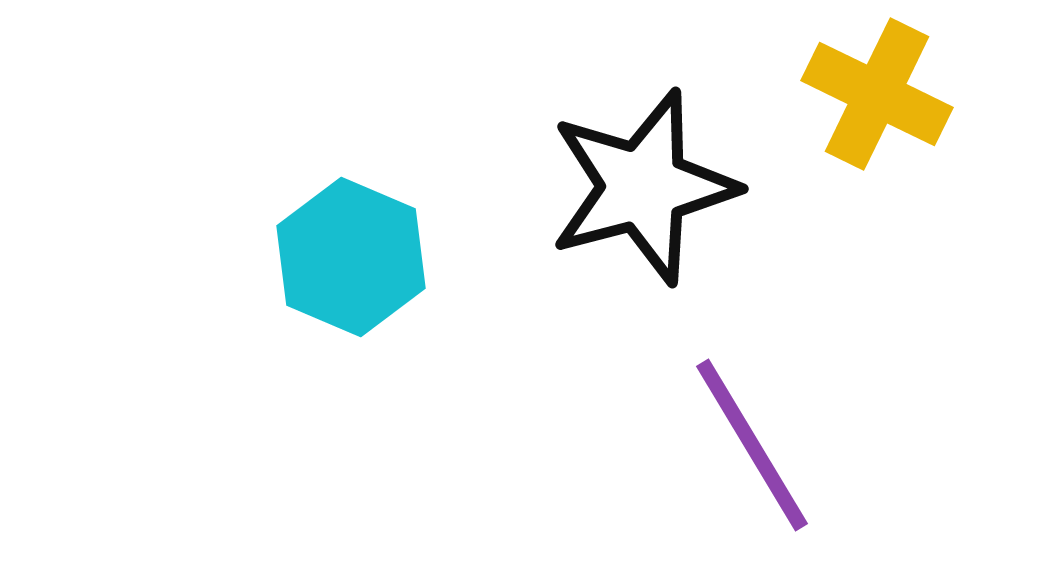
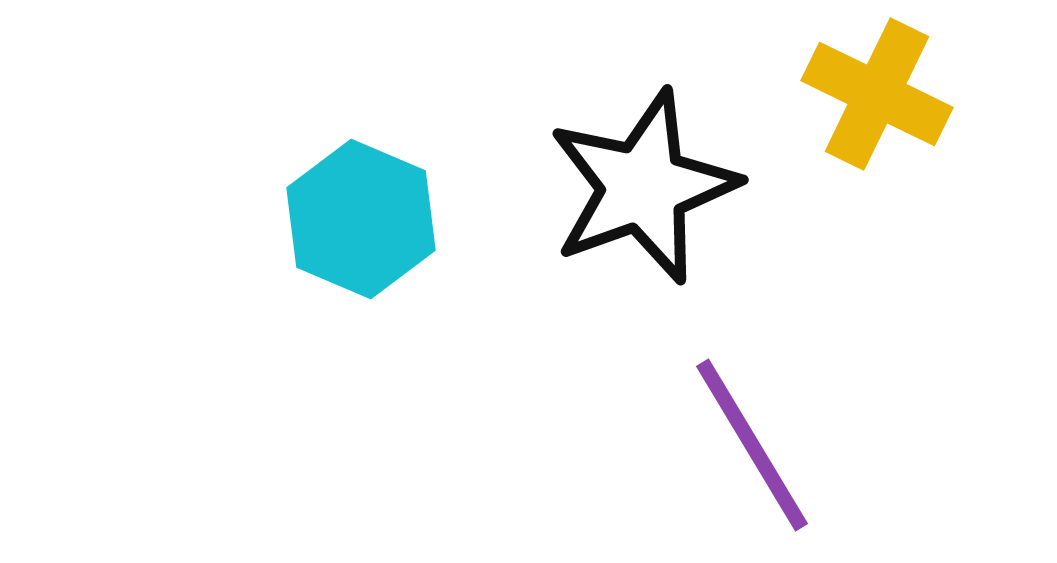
black star: rotated 5 degrees counterclockwise
cyan hexagon: moved 10 px right, 38 px up
